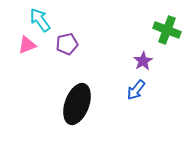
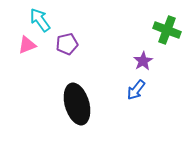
black ellipse: rotated 36 degrees counterclockwise
